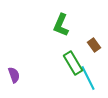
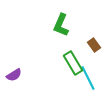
purple semicircle: rotated 77 degrees clockwise
